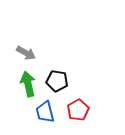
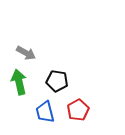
green arrow: moved 9 px left, 2 px up
